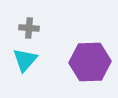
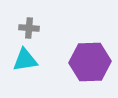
cyan triangle: rotated 40 degrees clockwise
